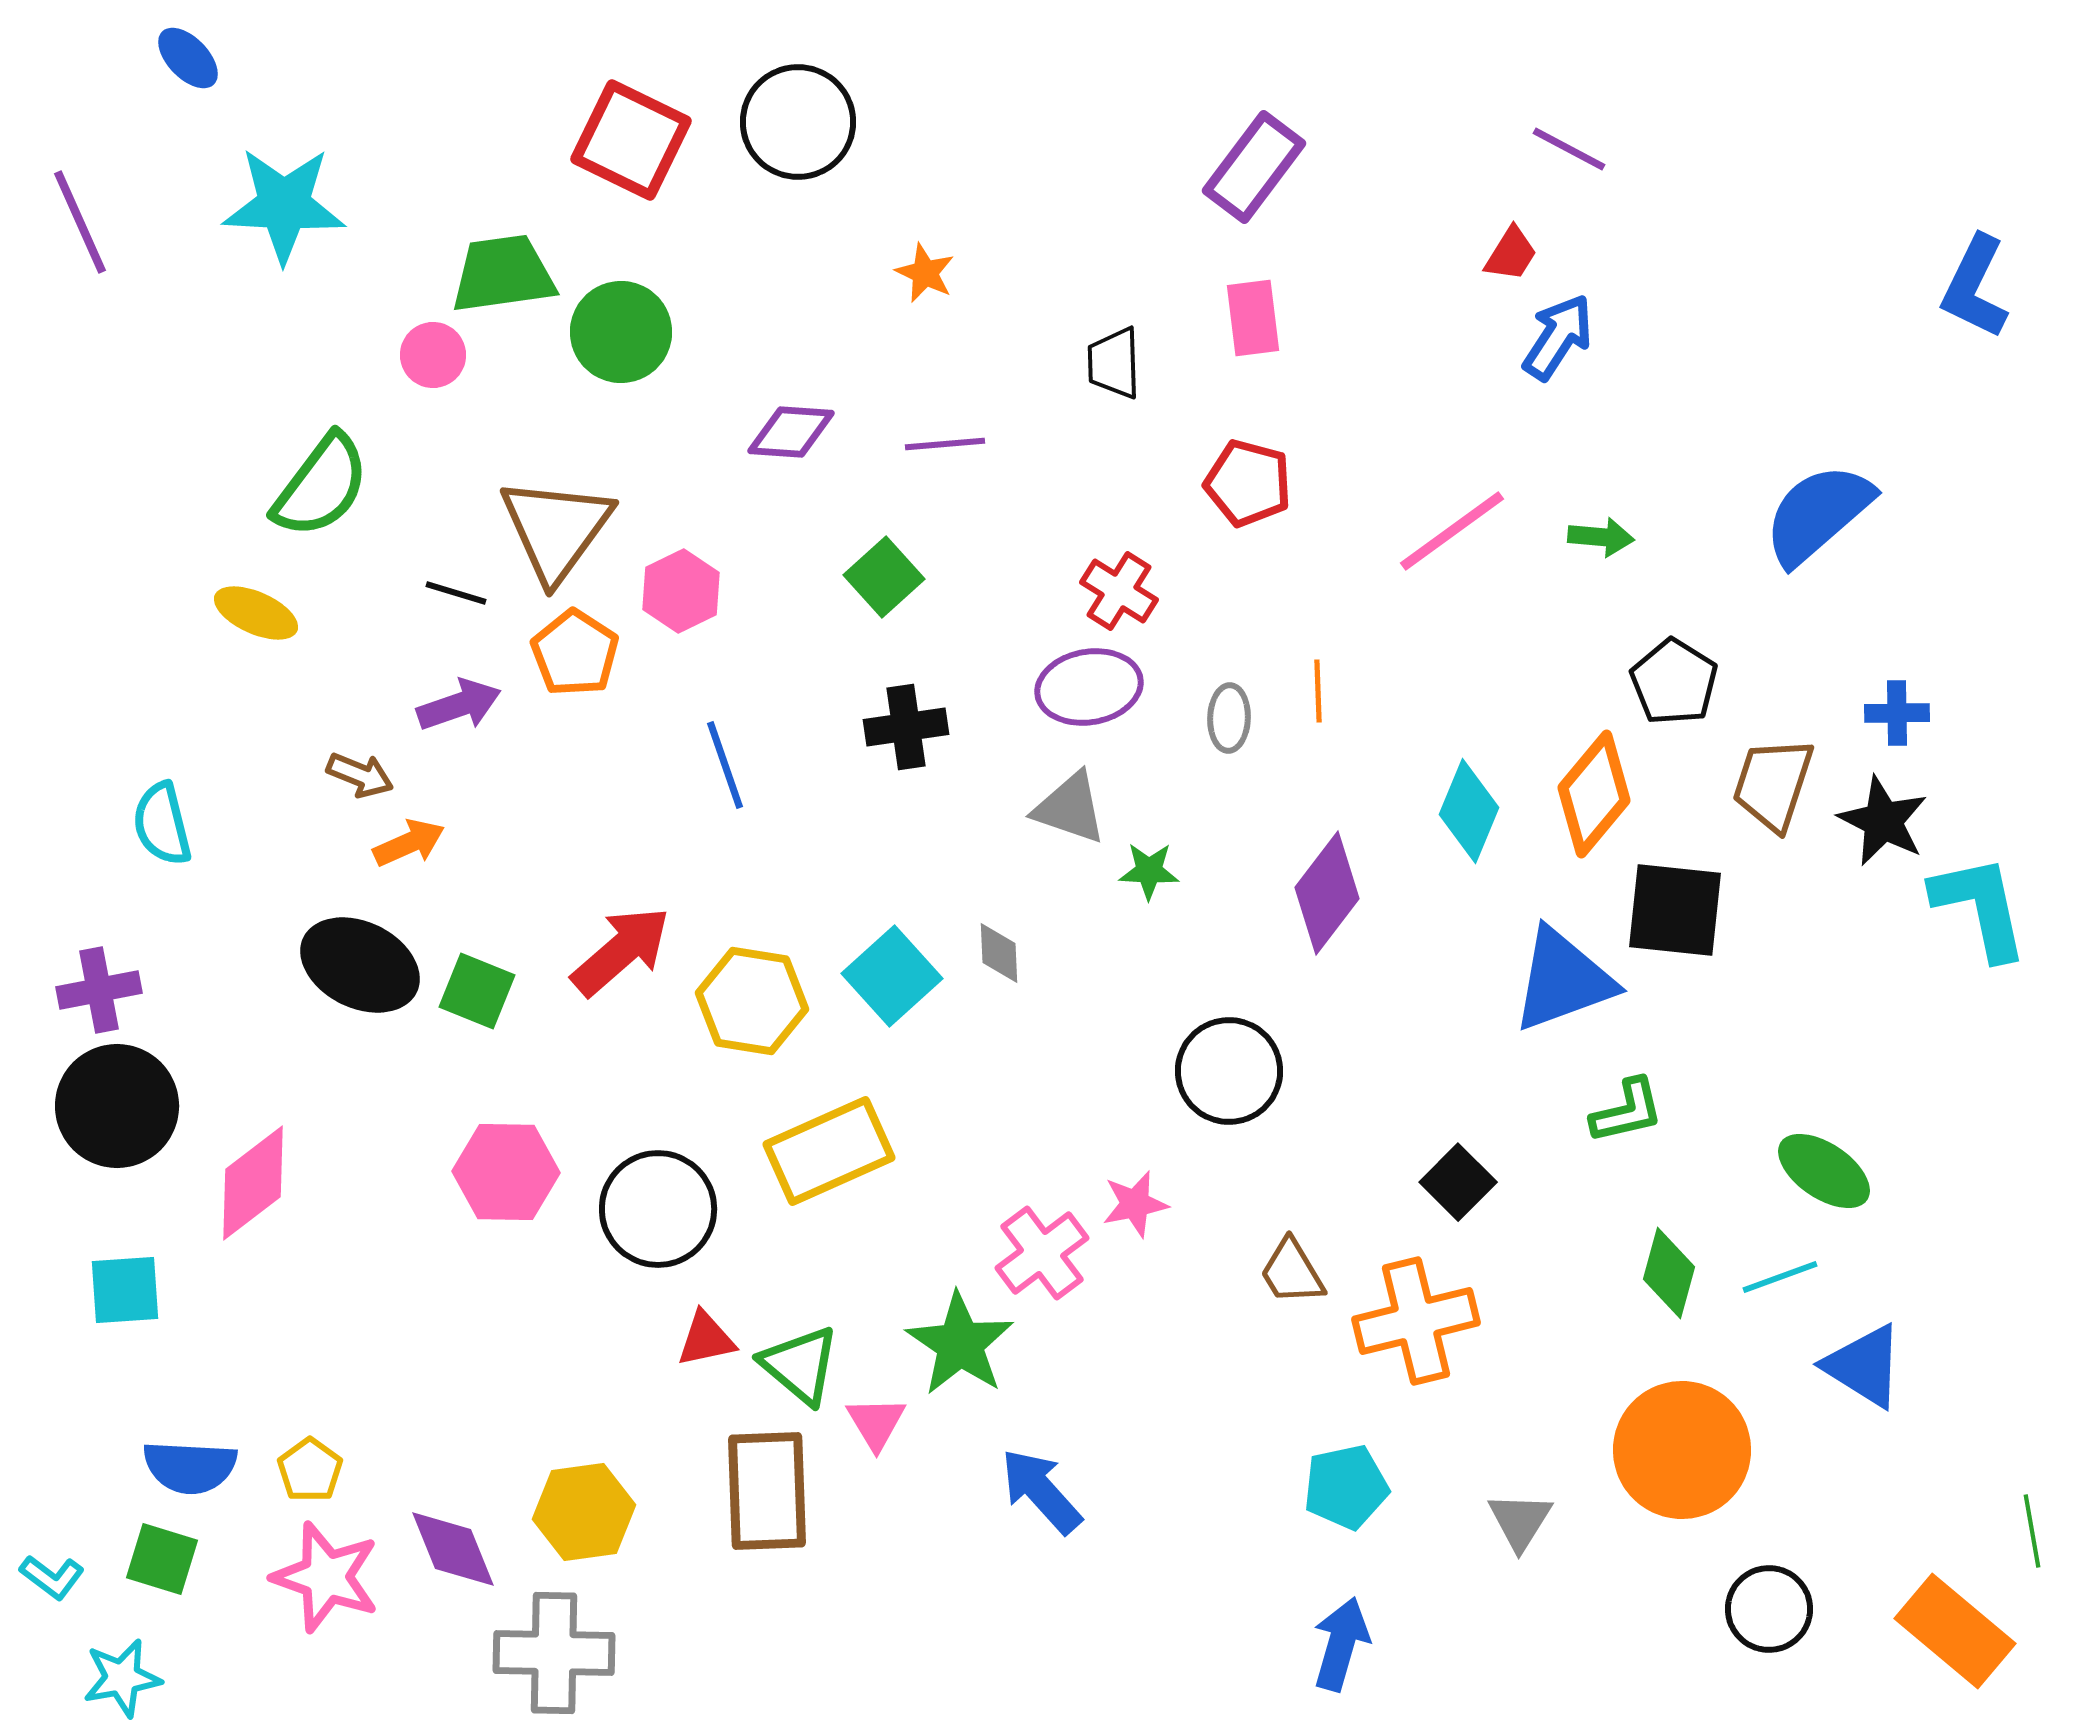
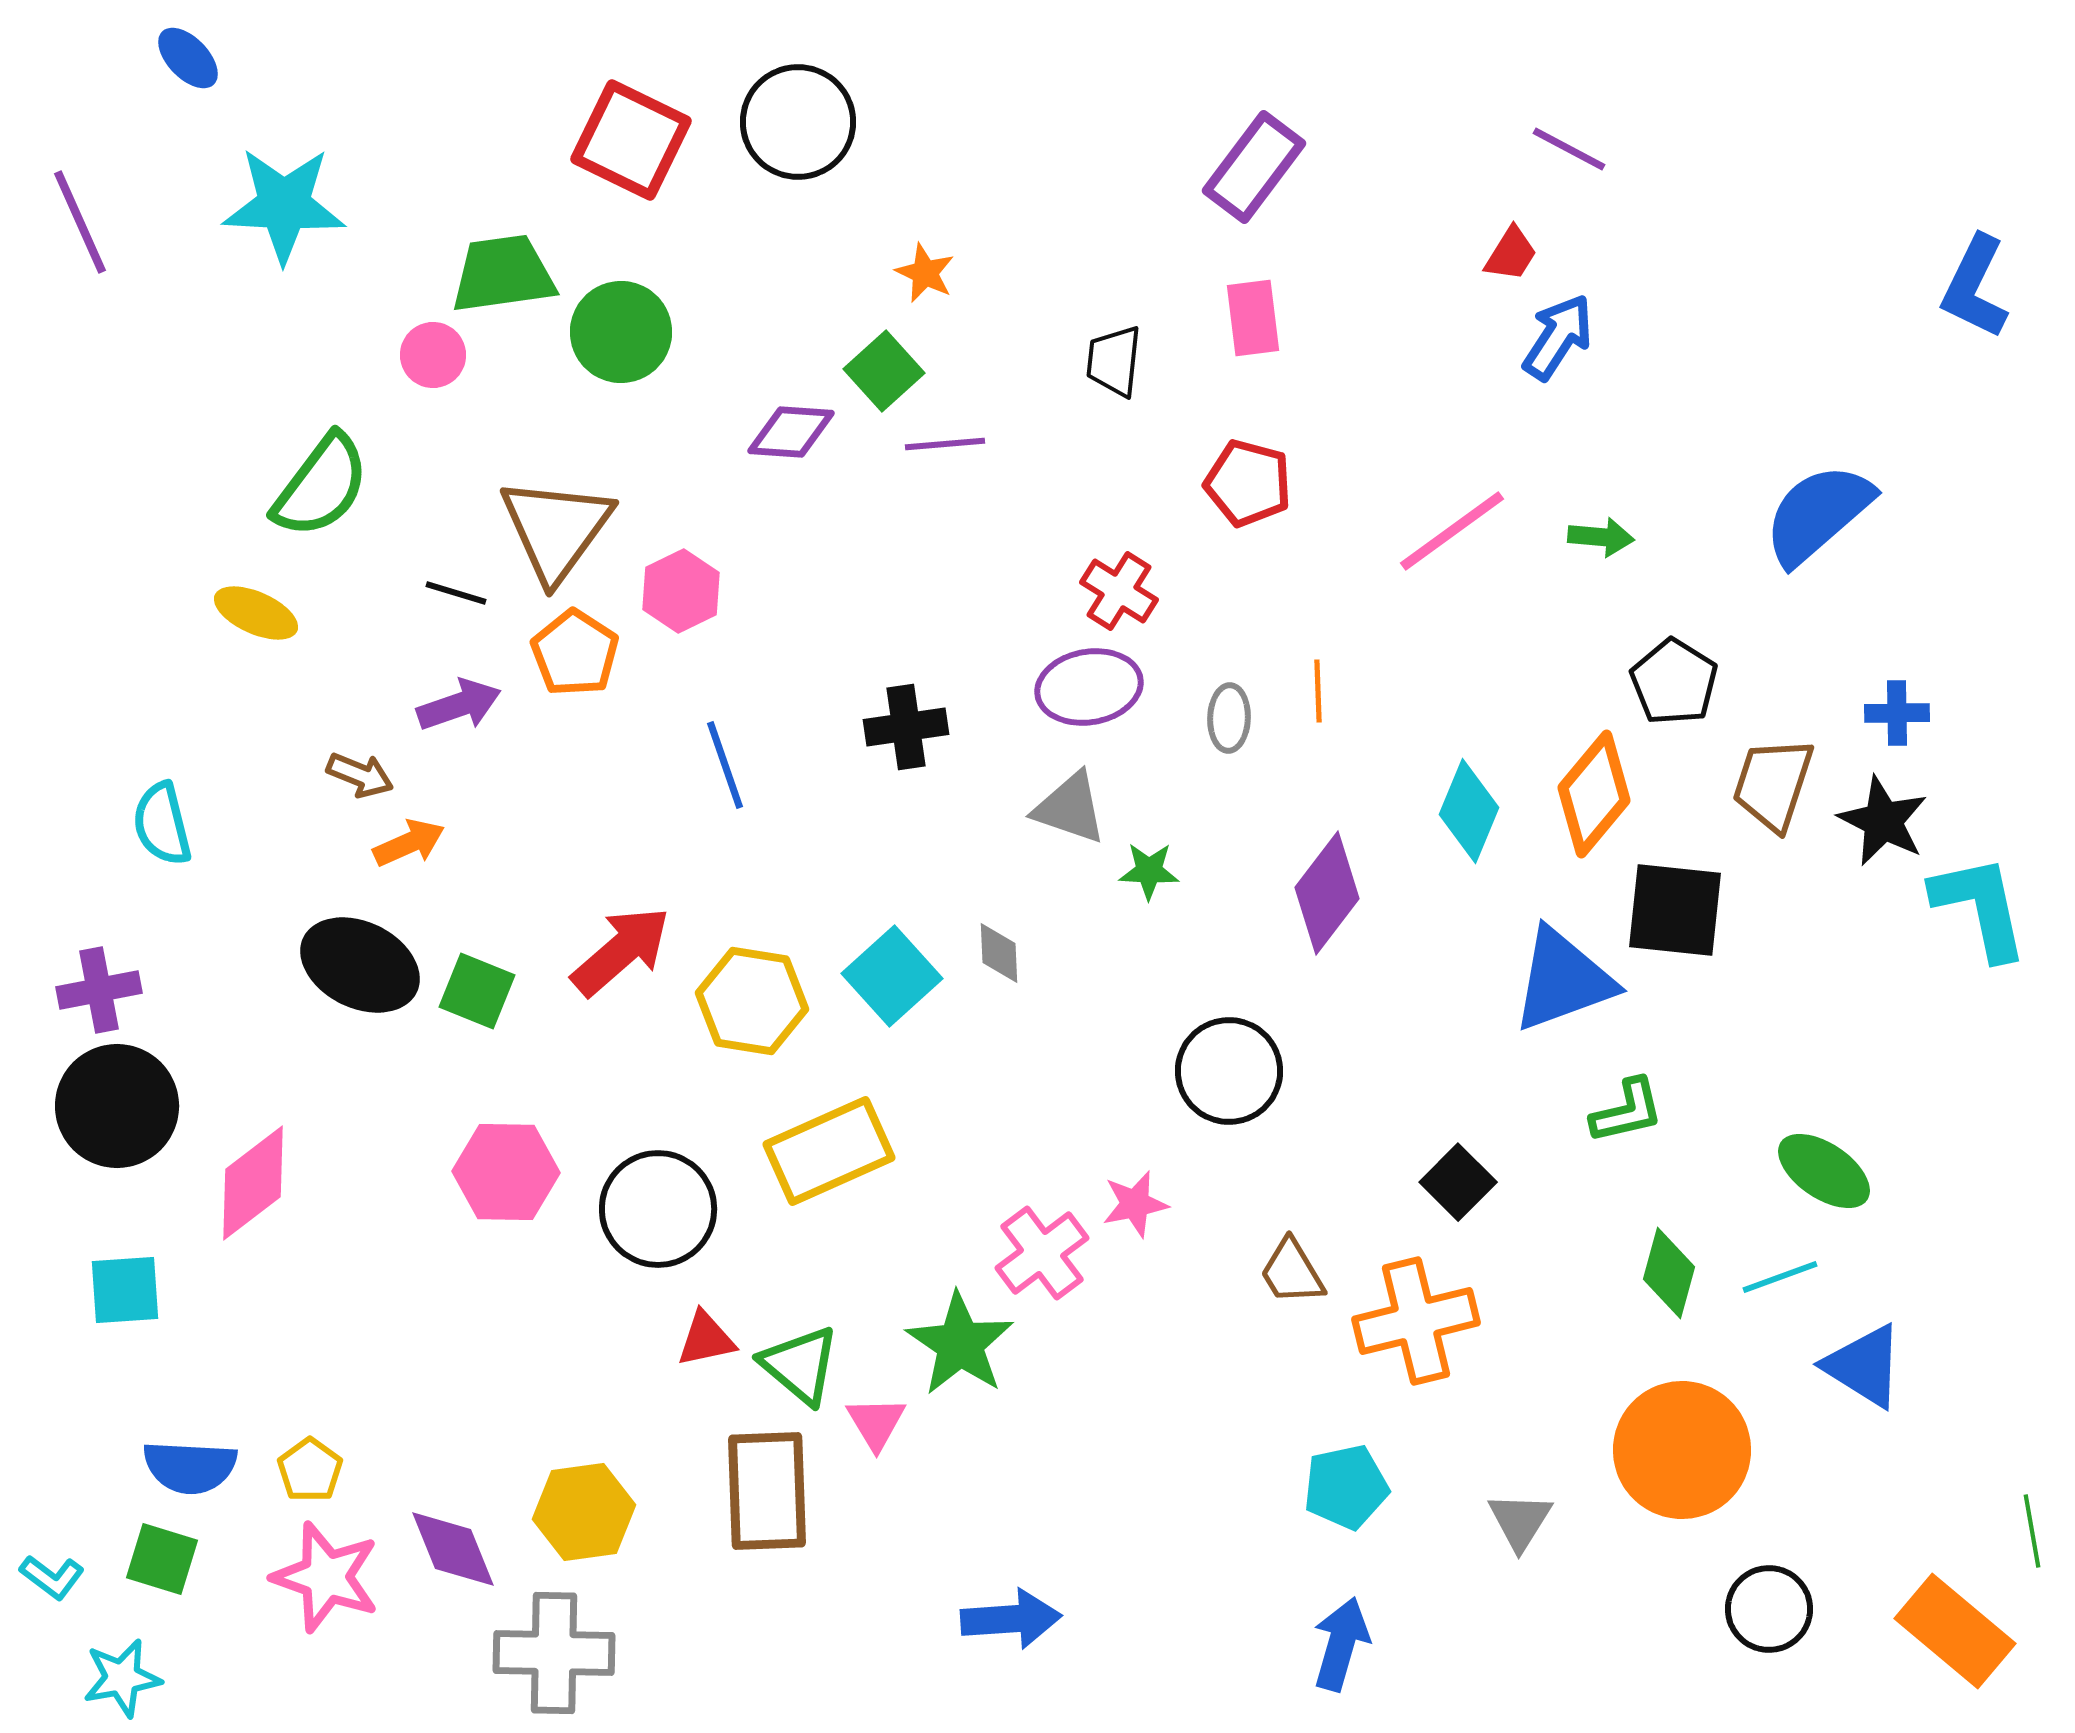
black trapezoid at (1114, 363): moved 2 px up; rotated 8 degrees clockwise
green square at (884, 577): moved 206 px up
blue arrow at (1041, 1491): moved 30 px left, 128 px down; rotated 128 degrees clockwise
